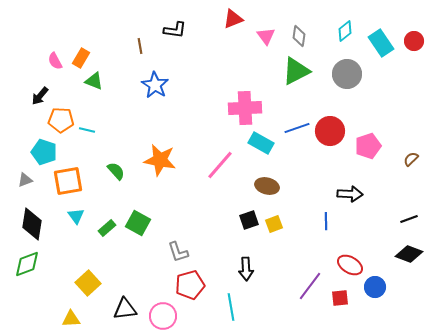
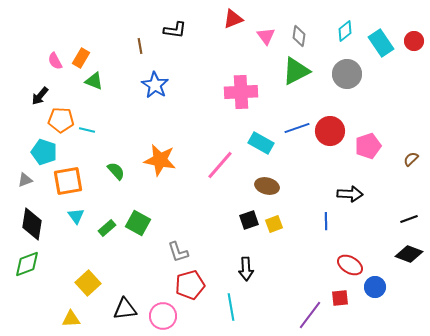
pink cross at (245, 108): moved 4 px left, 16 px up
purple line at (310, 286): moved 29 px down
